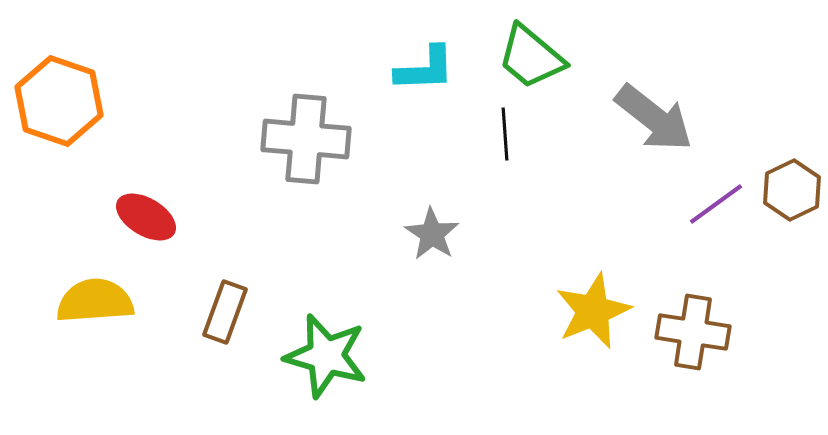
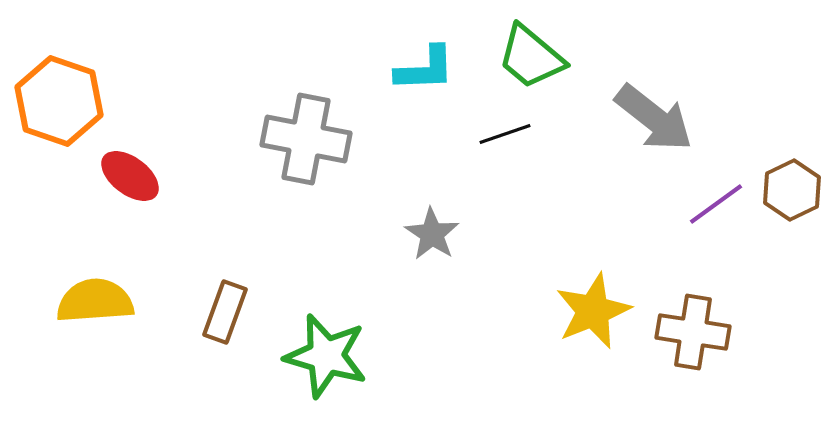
black line: rotated 75 degrees clockwise
gray cross: rotated 6 degrees clockwise
red ellipse: moved 16 px left, 41 px up; rotated 6 degrees clockwise
